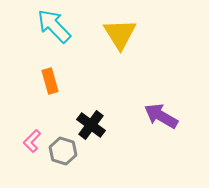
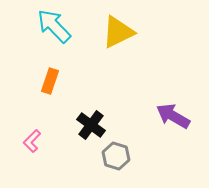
yellow triangle: moved 2 px left, 2 px up; rotated 36 degrees clockwise
orange rectangle: rotated 35 degrees clockwise
purple arrow: moved 12 px right
gray hexagon: moved 53 px right, 5 px down
